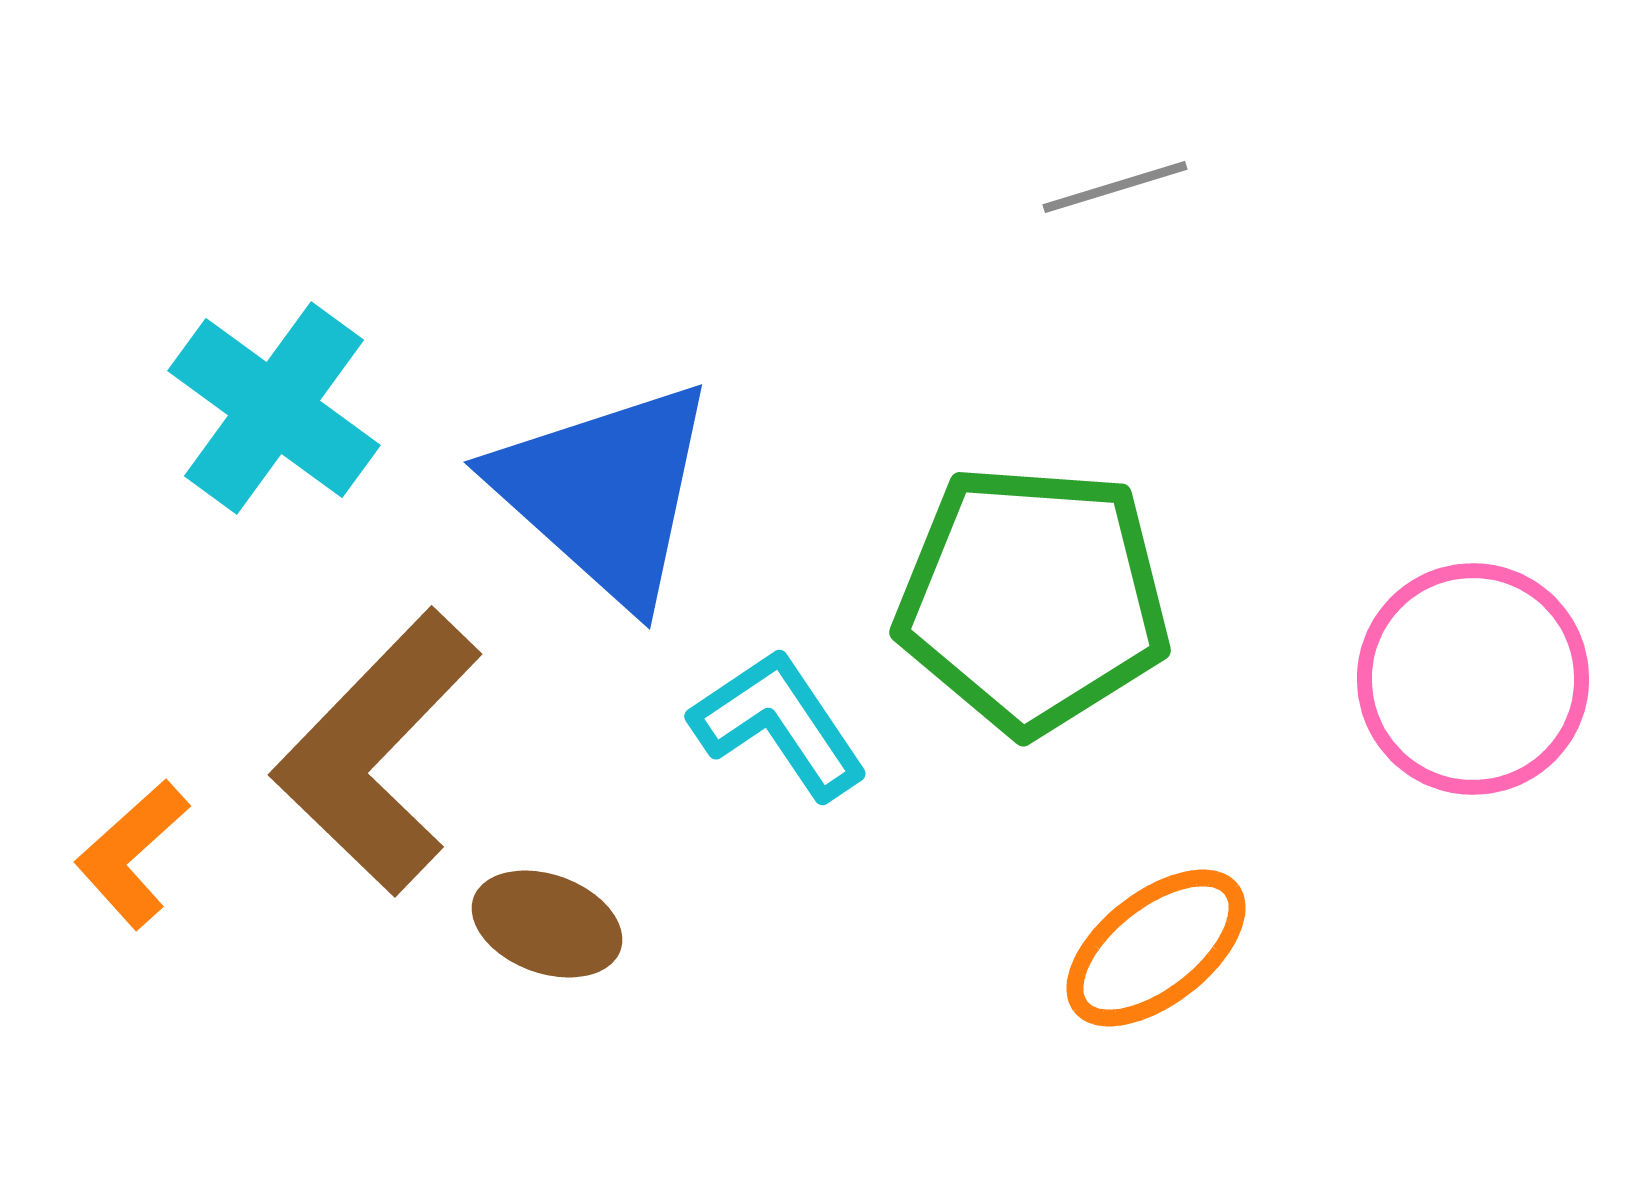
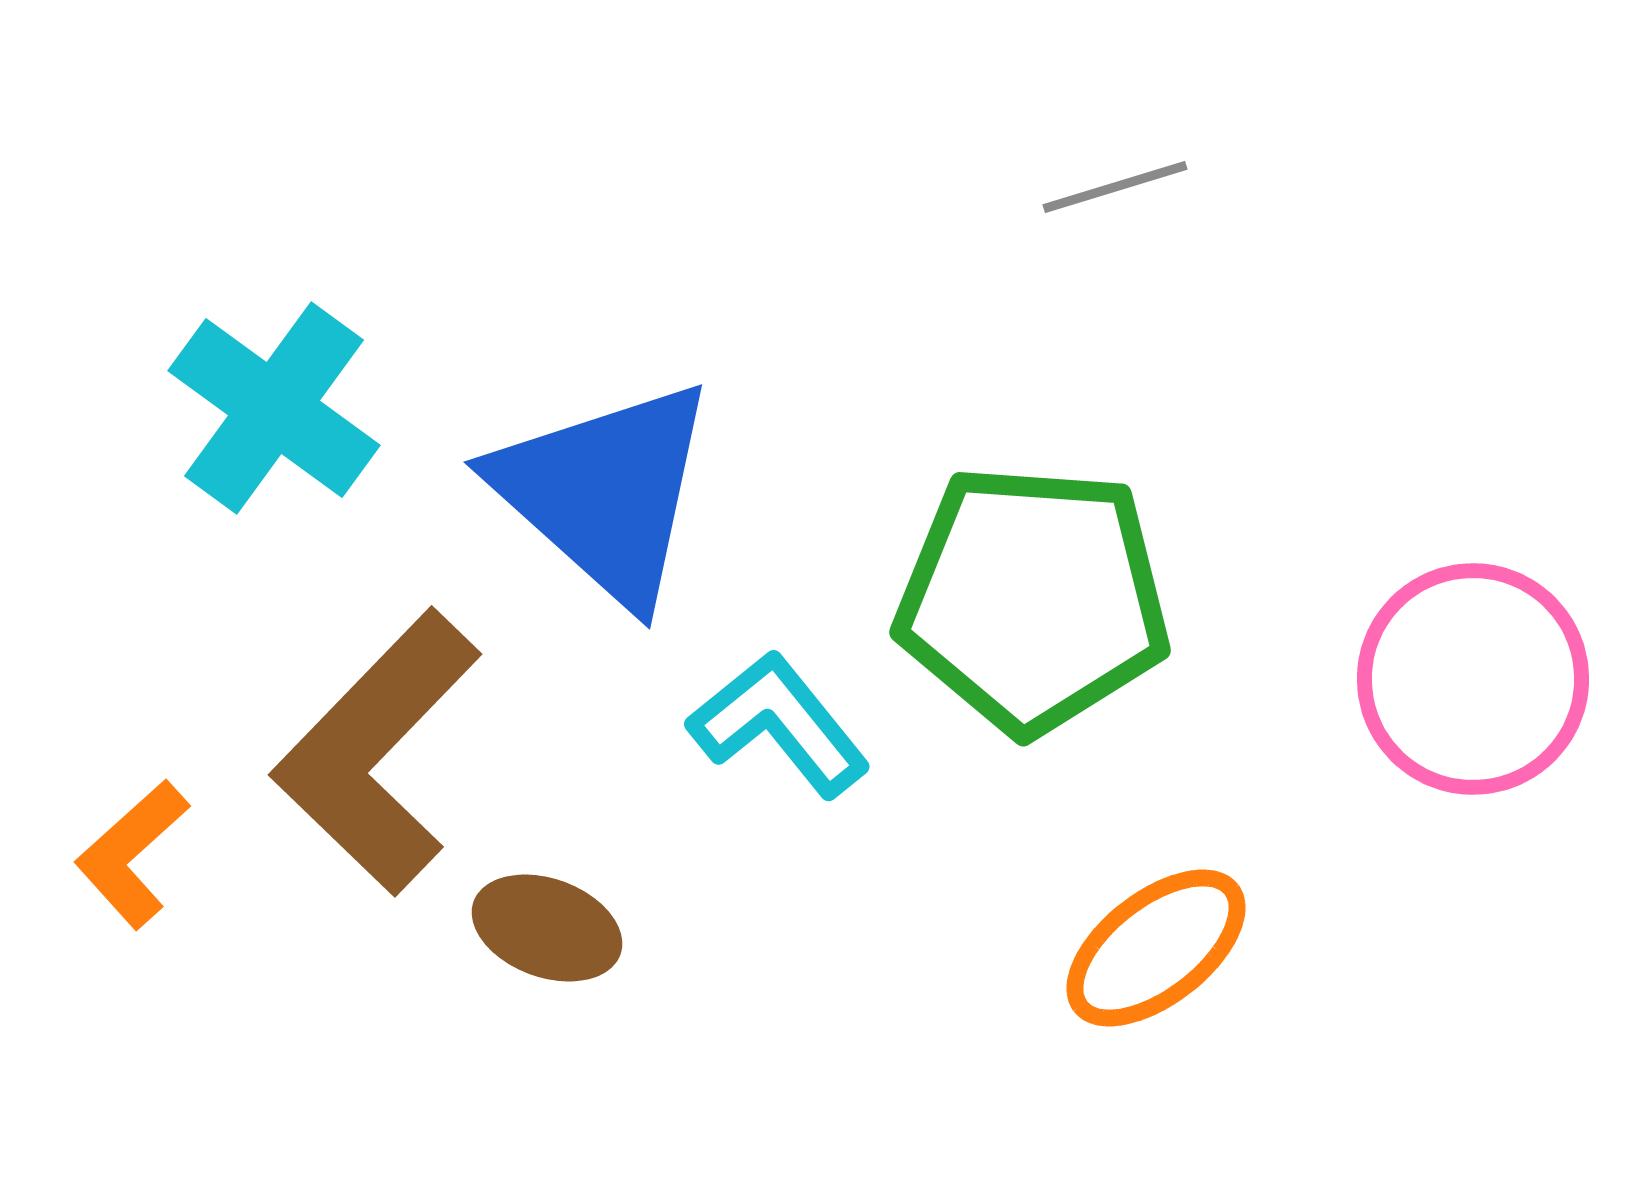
cyan L-shape: rotated 5 degrees counterclockwise
brown ellipse: moved 4 px down
